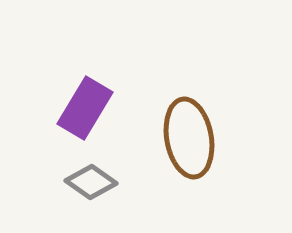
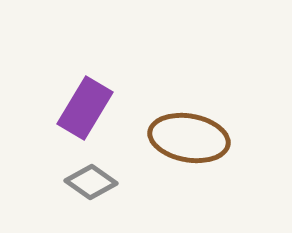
brown ellipse: rotated 70 degrees counterclockwise
